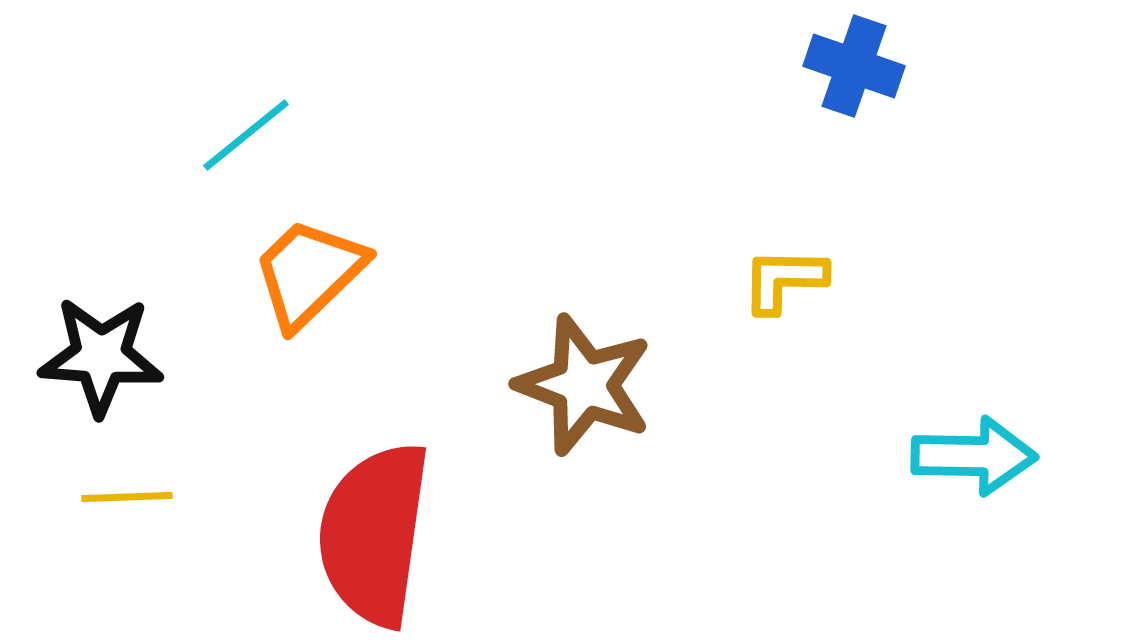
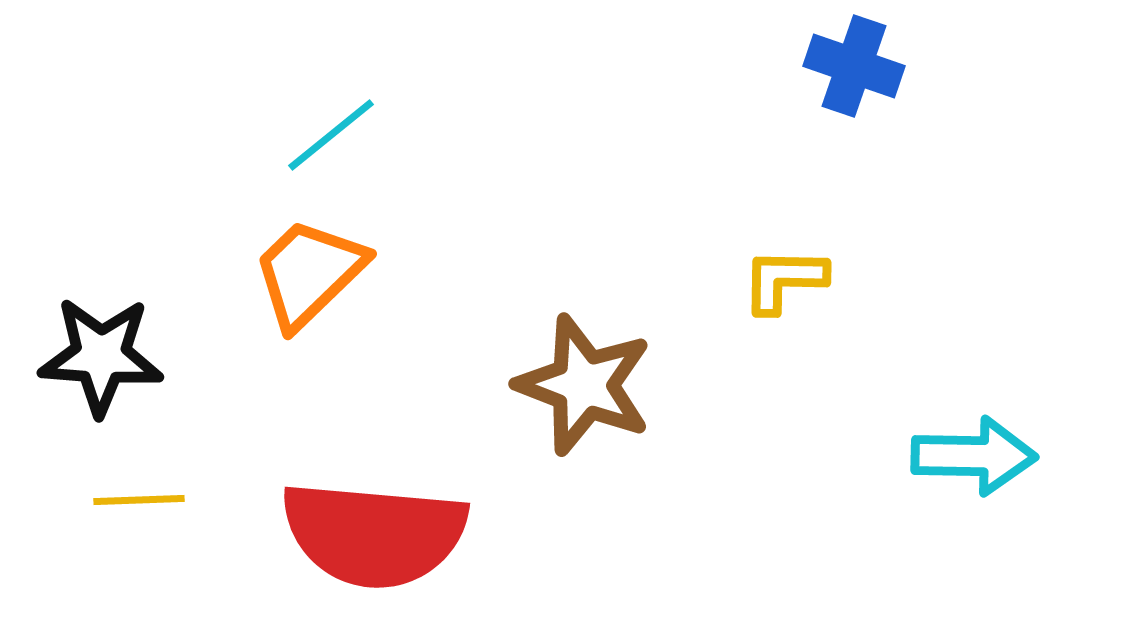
cyan line: moved 85 px right
yellow line: moved 12 px right, 3 px down
red semicircle: rotated 93 degrees counterclockwise
